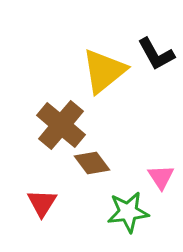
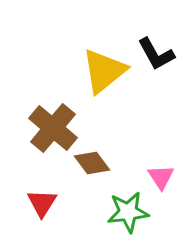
brown cross: moved 8 px left, 3 px down
